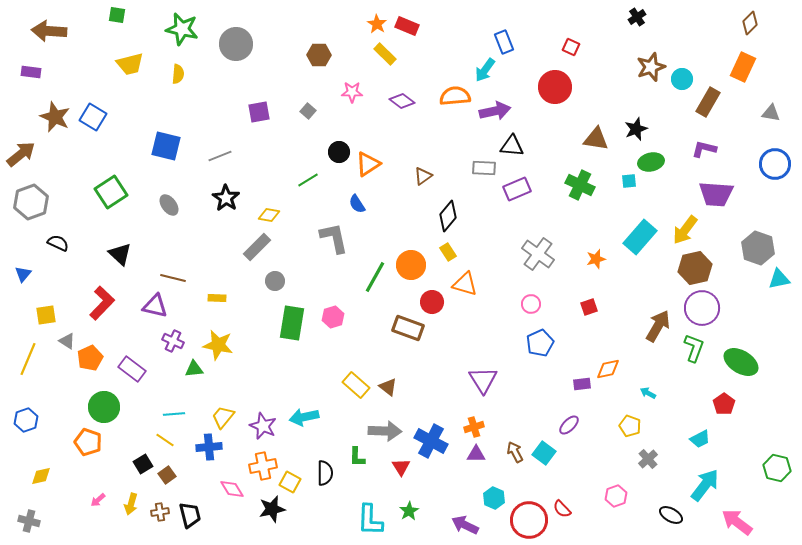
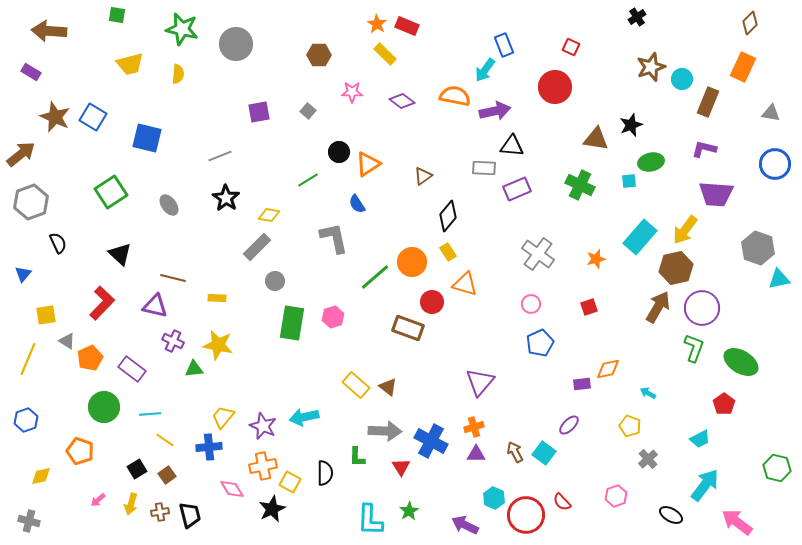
blue rectangle at (504, 42): moved 3 px down
purple rectangle at (31, 72): rotated 24 degrees clockwise
orange semicircle at (455, 96): rotated 16 degrees clockwise
brown rectangle at (708, 102): rotated 8 degrees counterclockwise
black star at (636, 129): moved 5 px left, 4 px up
blue square at (166, 146): moved 19 px left, 8 px up
black semicircle at (58, 243): rotated 40 degrees clockwise
orange circle at (411, 265): moved 1 px right, 3 px up
brown hexagon at (695, 268): moved 19 px left
green line at (375, 277): rotated 20 degrees clockwise
brown arrow at (658, 326): moved 19 px up
purple triangle at (483, 380): moved 3 px left, 2 px down; rotated 12 degrees clockwise
cyan line at (174, 414): moved 24 px left
orange pentagon at (88, 442): moved 8 px left, 9 px down
black square at (143, 464): moved 6 px left, 5 px down
black star at (272, 509): rotated 12 degrees counterclockwise
red semicircle at (562, 509): moved 7 px up
red circle at (529, 520): moved 3 px left, 5 px up
